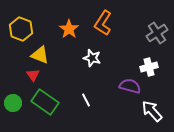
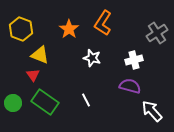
white cross: moved 15 px left, 7 px up
